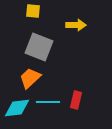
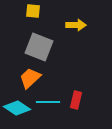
cyan diamond: rotated 40 degrees clockwise
